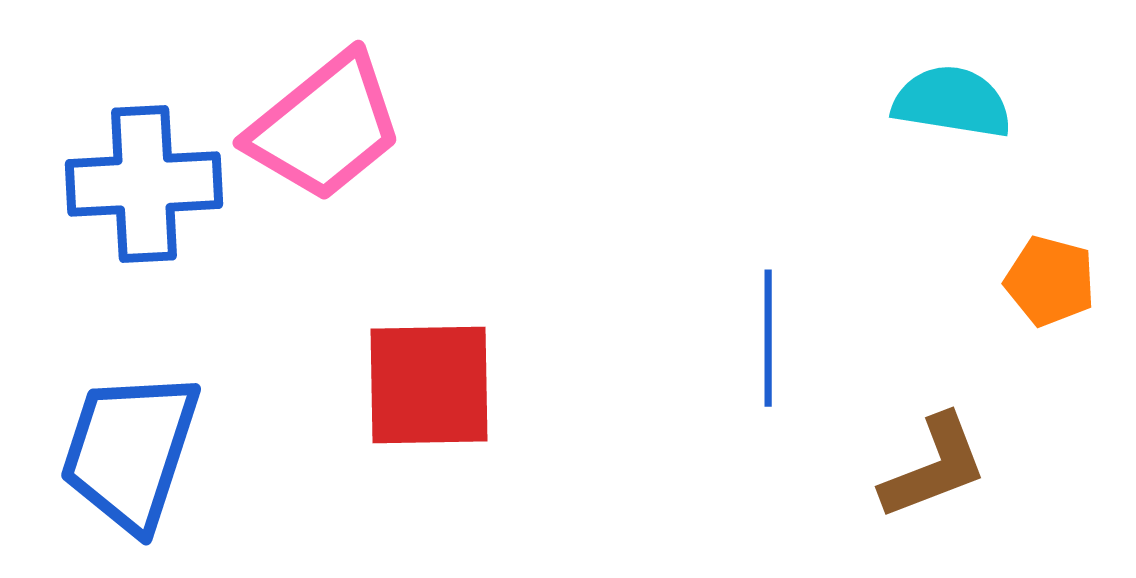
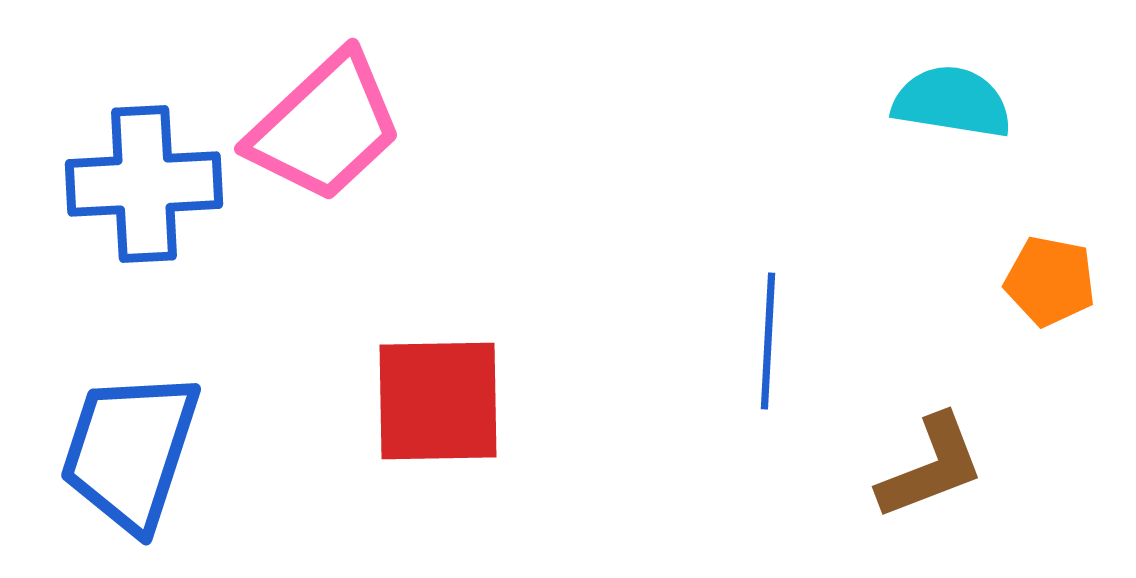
pink trapezoid: rotated 4 degrees counterclockwise
orange pentagon: rotated 4 degrees counterclockwise
blue line: moved 3 px down; rotated 3 degrees clockwise
red square: moved 9 px right, 16 px down
brown L-shape: moved 3 px left
